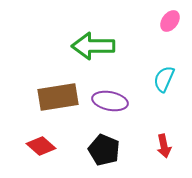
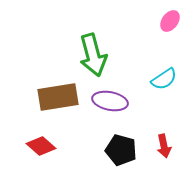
green arrow: moved 9 px down; rotated 105 degrees counterclockwise
cyan semicircle: rotated 148 degrees counterclockwise
black pentagon: moved 17 px right; rotated 8 degrees counterclockwise
